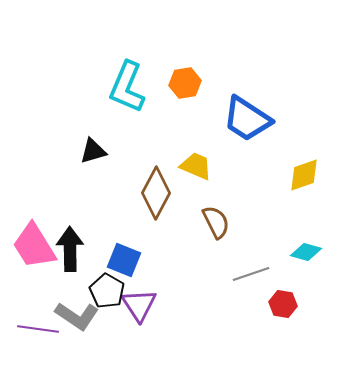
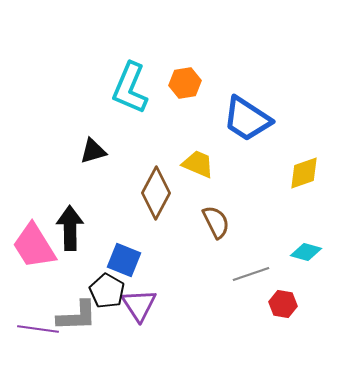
cyan L-shape: moved 3 px right, 1 px down
yellow trapezoid: moved 2 px right, 2 px up
yellow diamond: moved 2 px up
black arrow: moved 21 px up
gray L-shape: rotated 36 degrees counterclockwise
